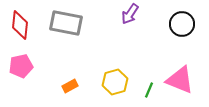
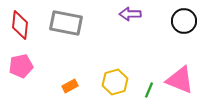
purple arrow: rotated 55 degrees clockwise
black circle: moved 2 px right, 3 px up
